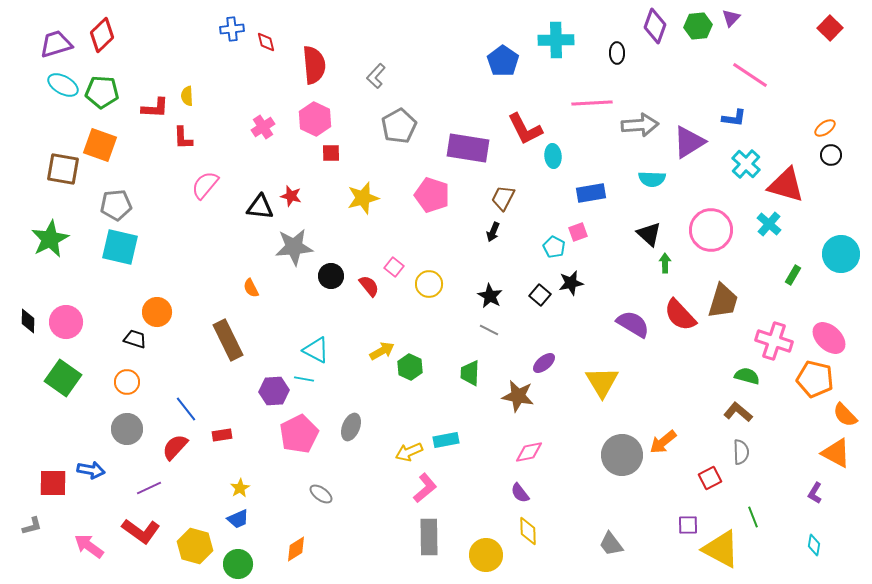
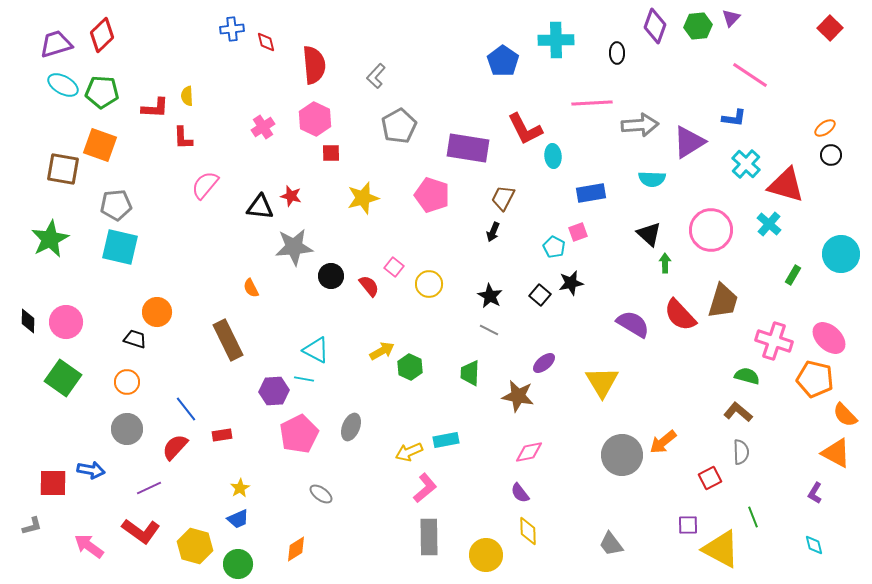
cyan diamond at (814, 545): rotated 25 degrees counterclockwise
